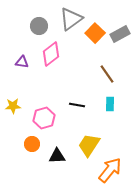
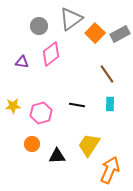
pink hexagon: moved 3 px left, 5 px up
orange arrow: rotated 16 degrees counterclockwise
